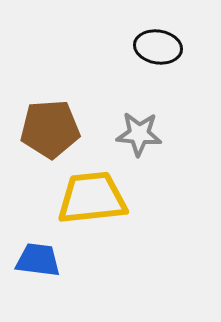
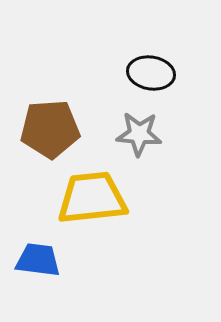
black ellipse: moved 7 px left, 26 px down
